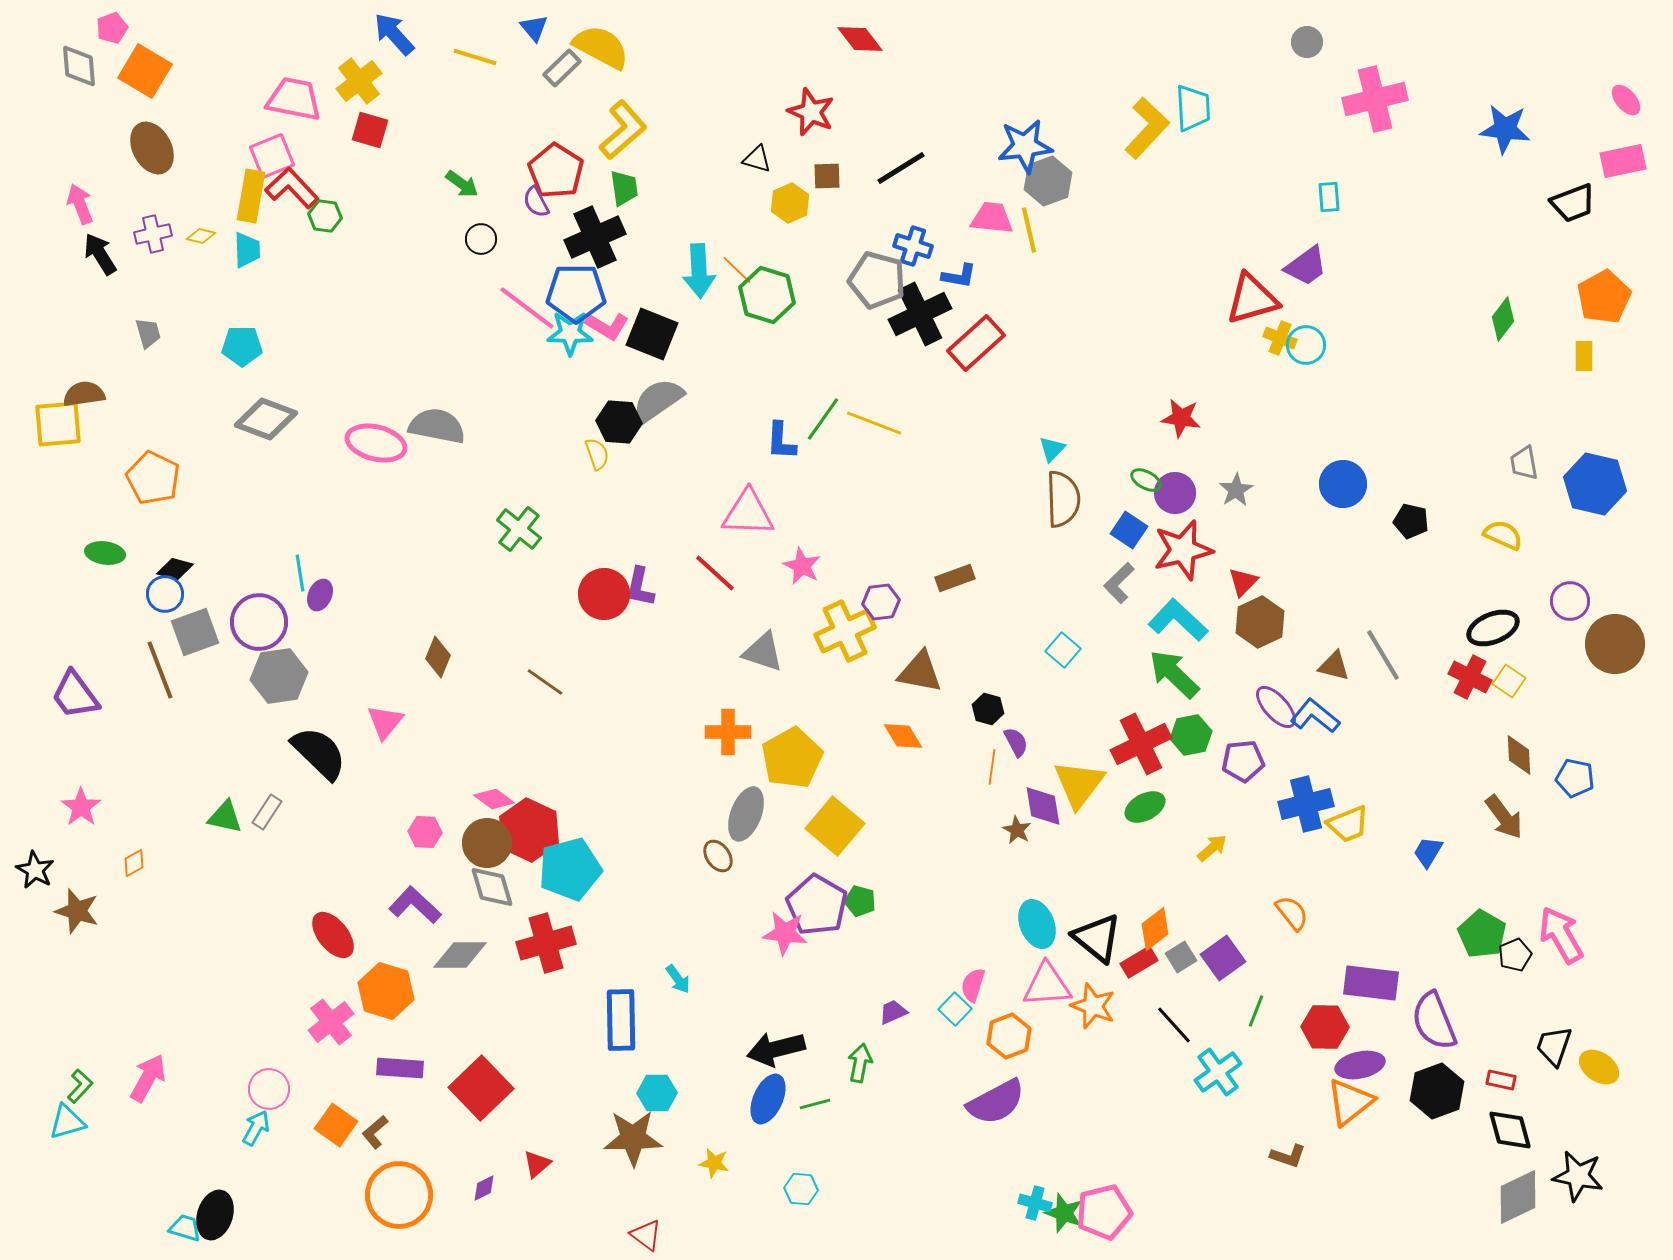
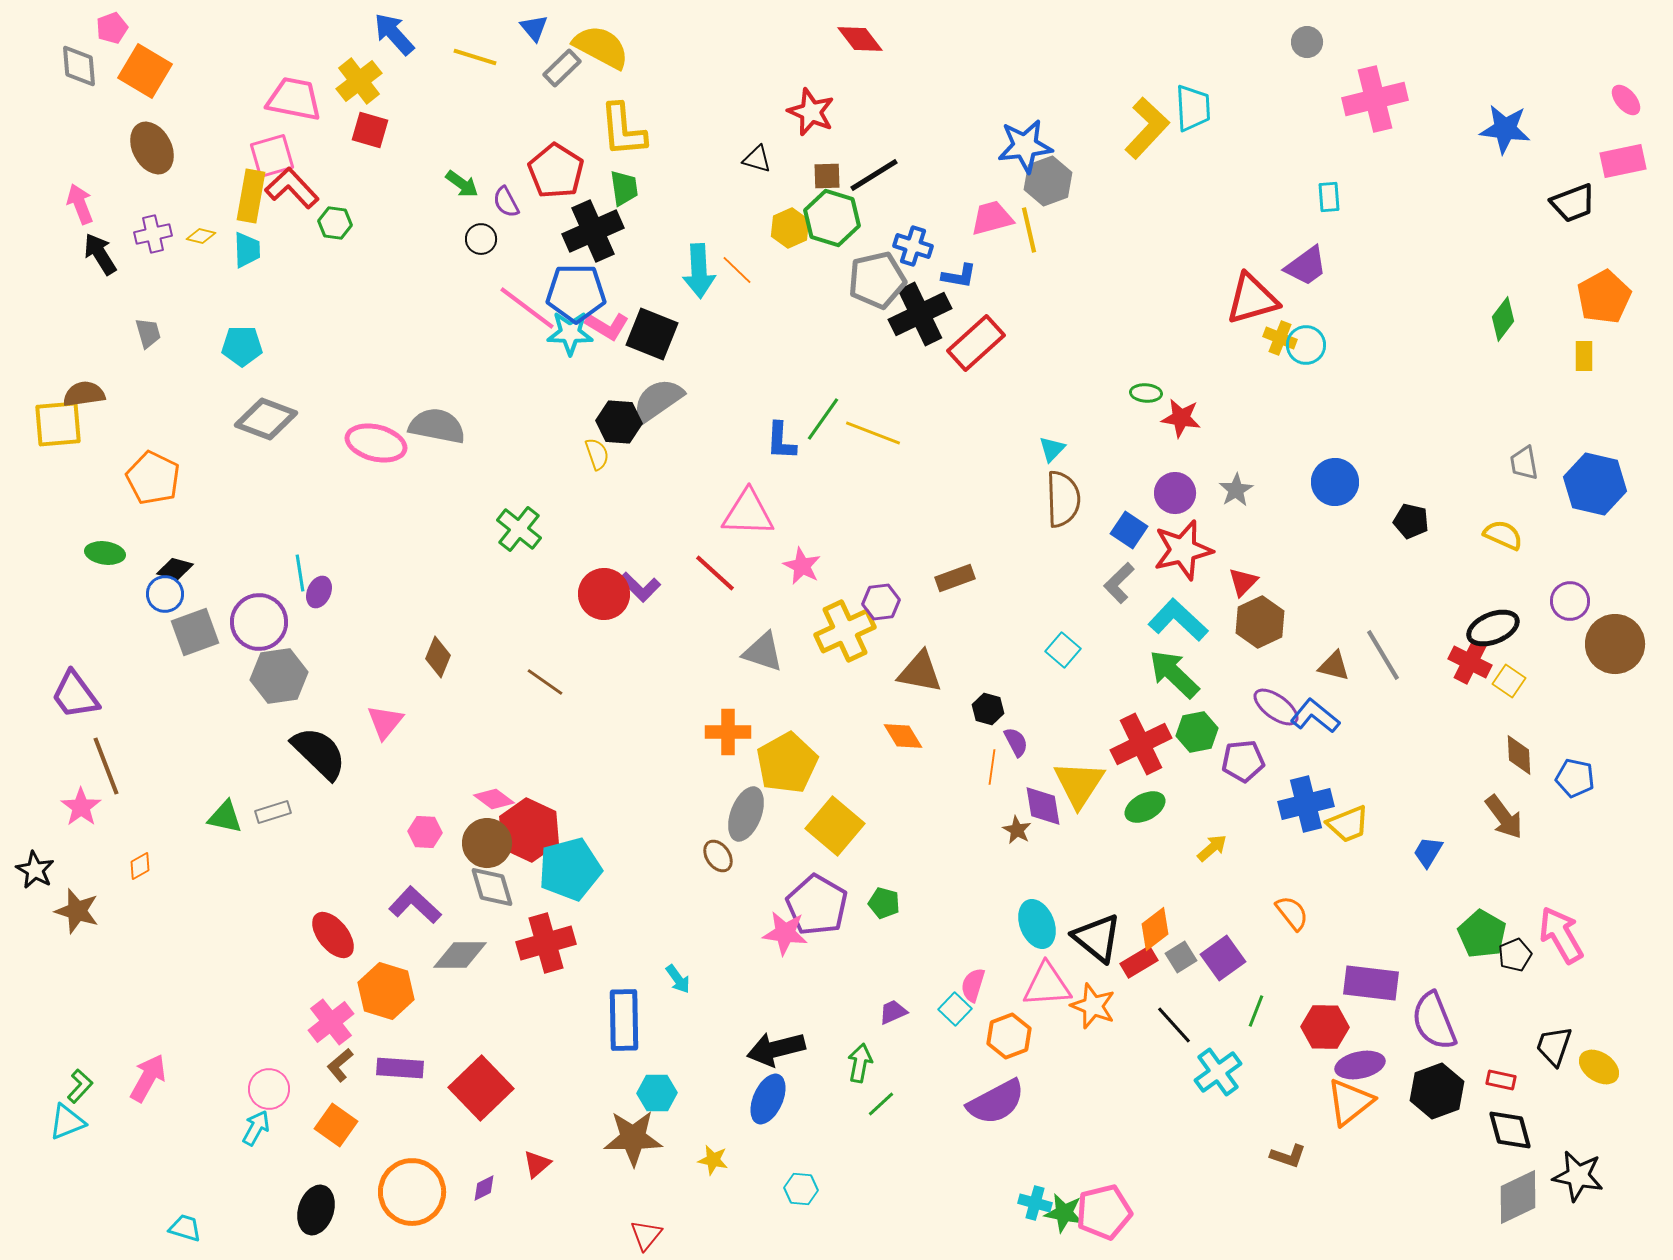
yellow L-shape at (623, 130): rotated 126 degrees clockwise
pink square at (272, 156): rotated 6 degrees clockwise
black line at (901, 168): moved 27 px left, 7 px down
purple semicircle at (536, 202): moved 30 px left
yellow hexagon at (790, 203): moved 25 px down
green hexagon at (325, 216): moved 10 px right, 7 px down
pink trapezoid at (992, 218): rotated 21 degrees counterclockwise
black cross at (595, 237): moved 2 px left, 6 px up
gray pentagon at (877, 280): rotated 28 degrees counterclockwise
green hexagon at (767, 295): moved 65 px right, 77 px up
yellow line at (874, 423): moved 1 px left, 10 px down
green ellipse at (1146, 480): moved 87 px up; rotated 24 degrees counterclockwise
blue circle at (1343, 484): moved 8 px left, 2 px up
purple L-shape at (640, 587): rotated 57 degrees counterclockwise
purple ellipse at (320, 595): moved 1 px left, 3 px up
brown line at (160, 670): moved 54 px left, 96 px down
red cross at (1470, 677): moved 15 px up
purple ellipse at (1276, 707): rotated 12 degrees counterclockwise
green hexagon at (1191, 735): moved 6 px right, 3 px up
yellow pentagon at (792, 758): moved 5 px left, 5 px down
yellow triangle at (1079, 784): rotated 4 degrees counterclockwise
gray rectangle at (267, 812): moved 6 px right; rotated 40 degrees clockwise
orange diamond at (134, 863): moved 6 px right, 3 px down
green pentagon at (860, 901): moved 24 px right, 2 px down
blue rectangle at (621, 1020): moved 3 px right
green line at (815, 1104): moved 66 px right; rotated 28 degrees counterclockwise
cyan triangle at (67, 1122): rotated 6 degrees counterclockwise
brown L-shape at (375, 1132): moved 35 px left, 67 px up
yellow star at (714, 1163): moved 1 px left, 3 px up
orange circle at (399, 1195): moved 13 px right, 3 px up
green star at (1064, 1213): rotated 9 degrees counterclockwise
black ellipse at (215, 1215): moved 101 px right, 5 px up
red triangle at (646, 1235): rotated 32 degrees clockwise
